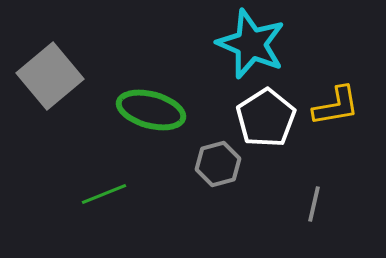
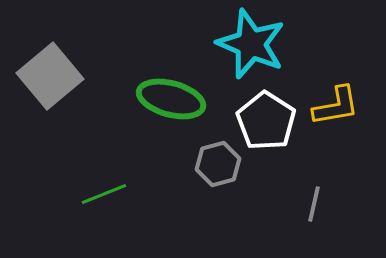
green ellipse: moved 20 px right, 11 px up
white pentagon: moved 3 px down; rotated 6 degrees counterclockwise
